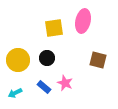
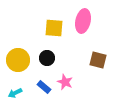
yellow square: rotated 12 degrees clockwise
pink star: moved 1 px up
